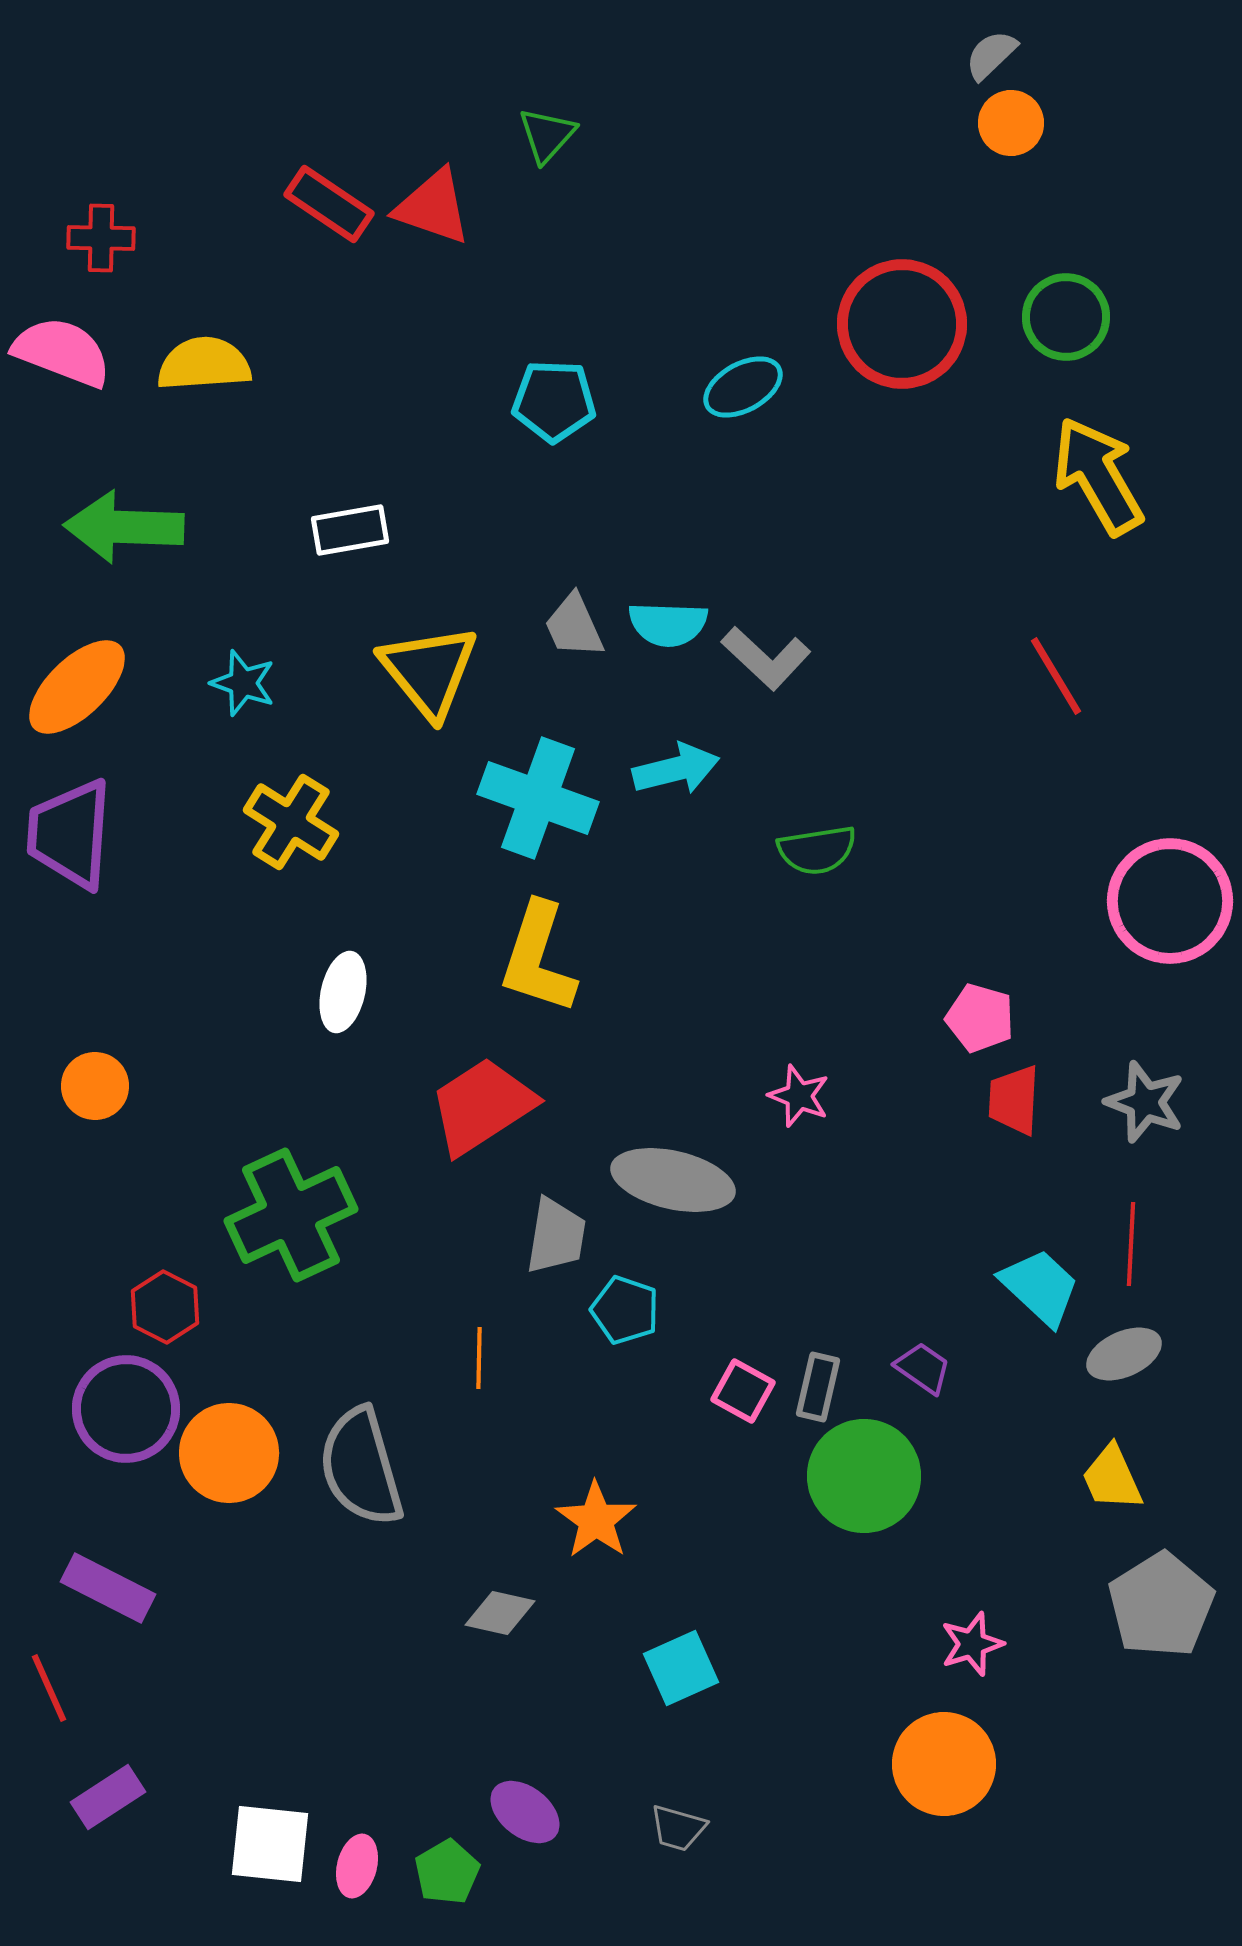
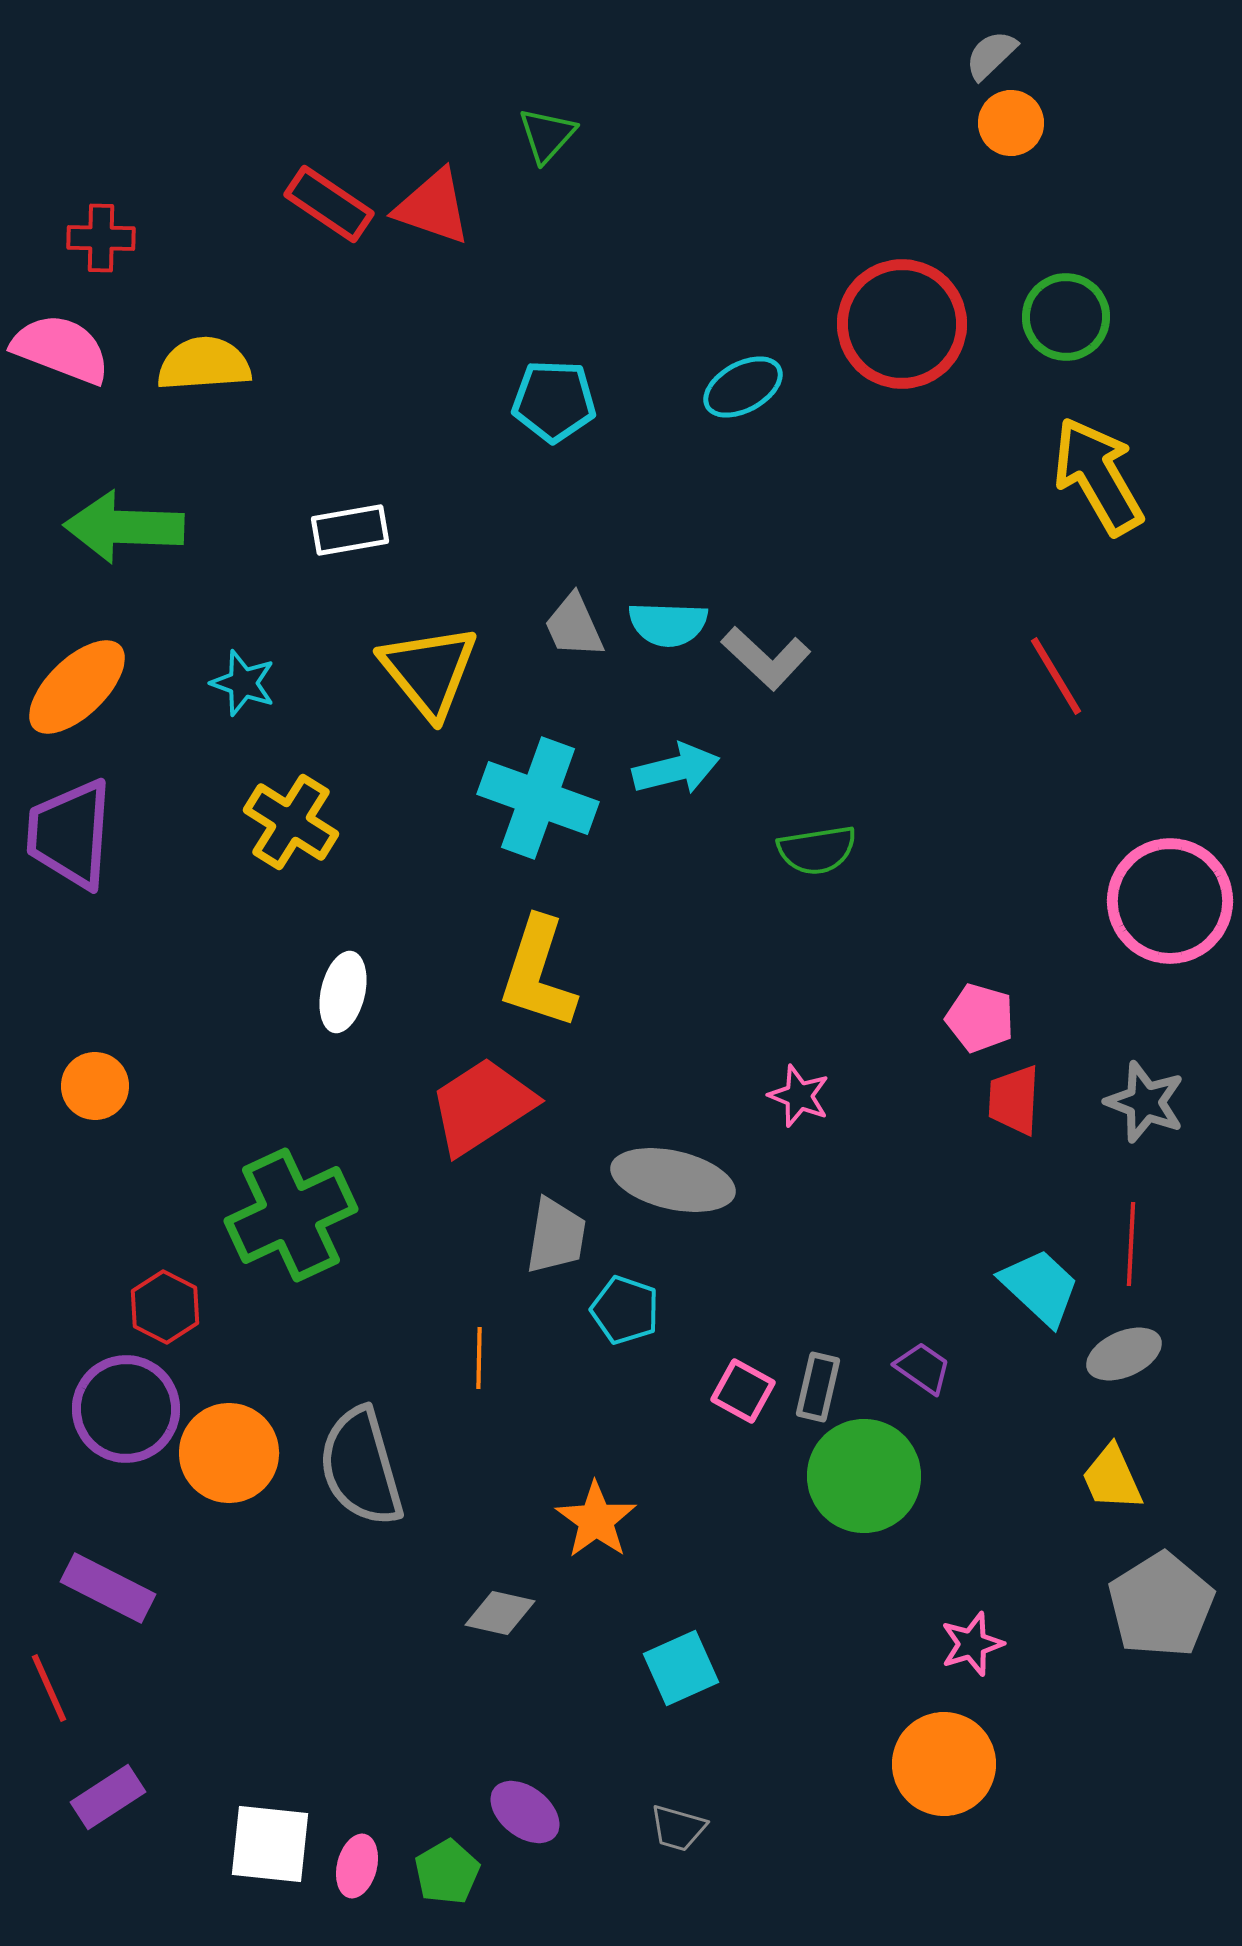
pink semicircle at (62, 352): moved 1 px left, 3 px up
yellow L-shape at (538, 958): moved 15 px down
